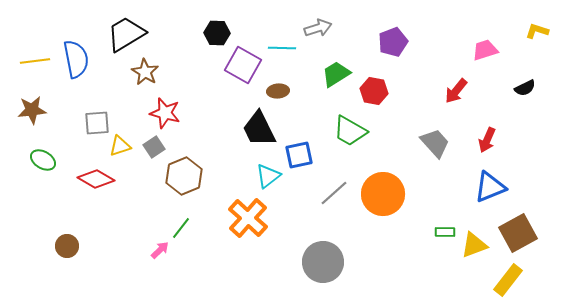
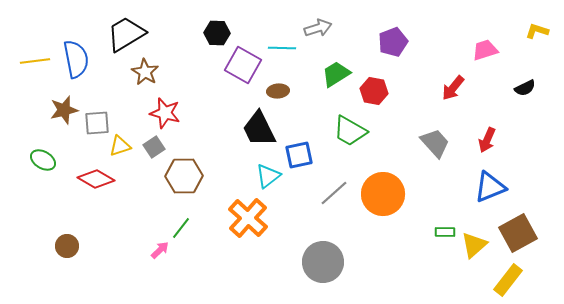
red arrow at (456, 91): moved 3 px left, 3 px up
brown star at (32, 110): moved 32 px right; rotated 8 degrees counterclockwise
brown hexagon at (184, 176): rotated 21 degrees clockwise
yellow triangle at (474, 245): rotated 20 degrees counterclockwise
